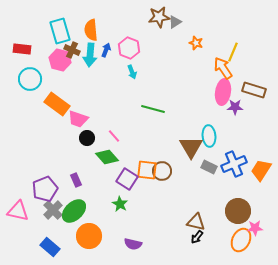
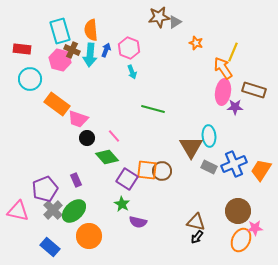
green star at (120, 204): moved 2 px right
purple semicircle at (133, 244): moved 5 px right, 22 px up
